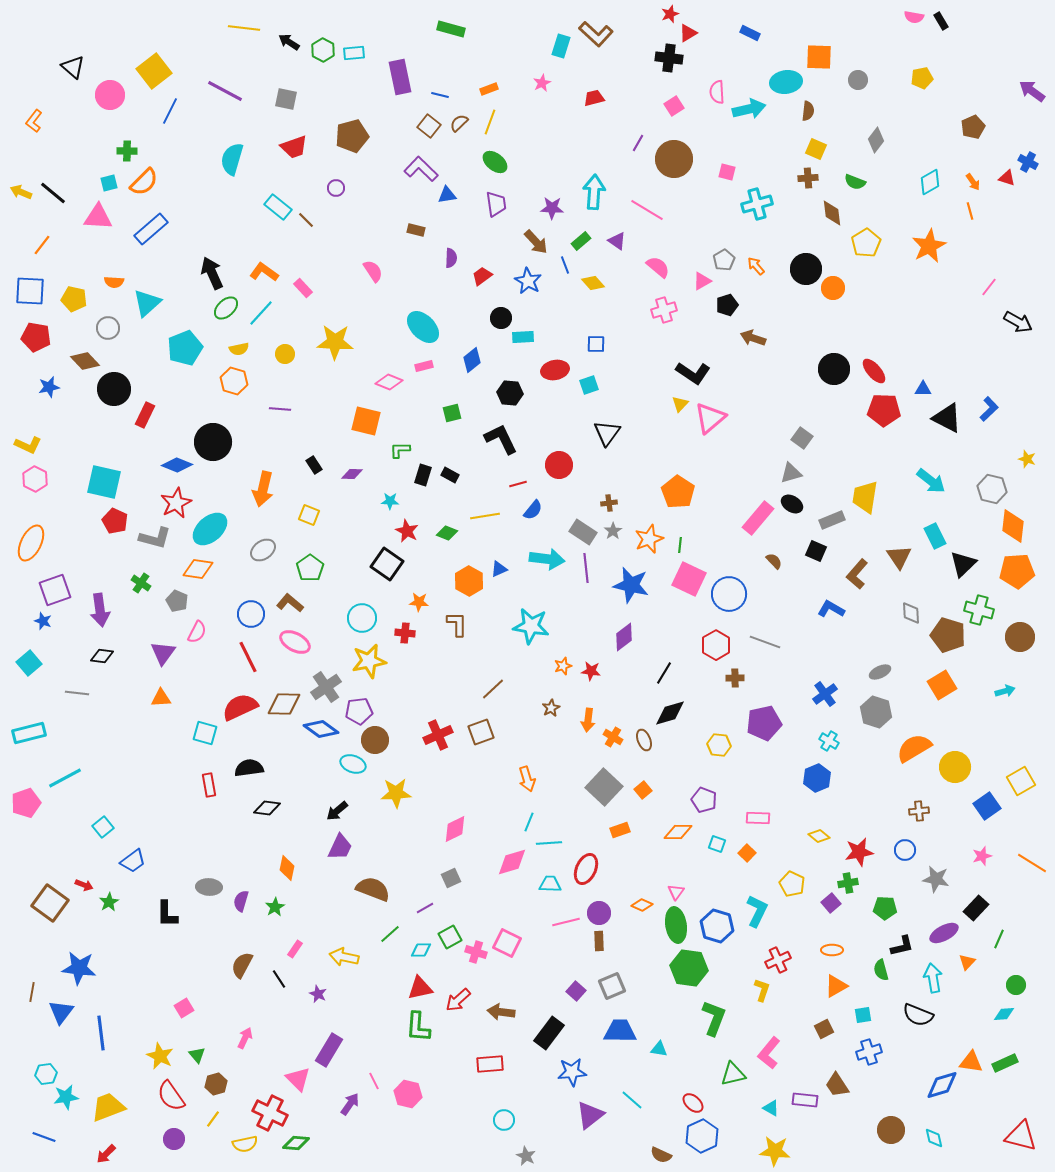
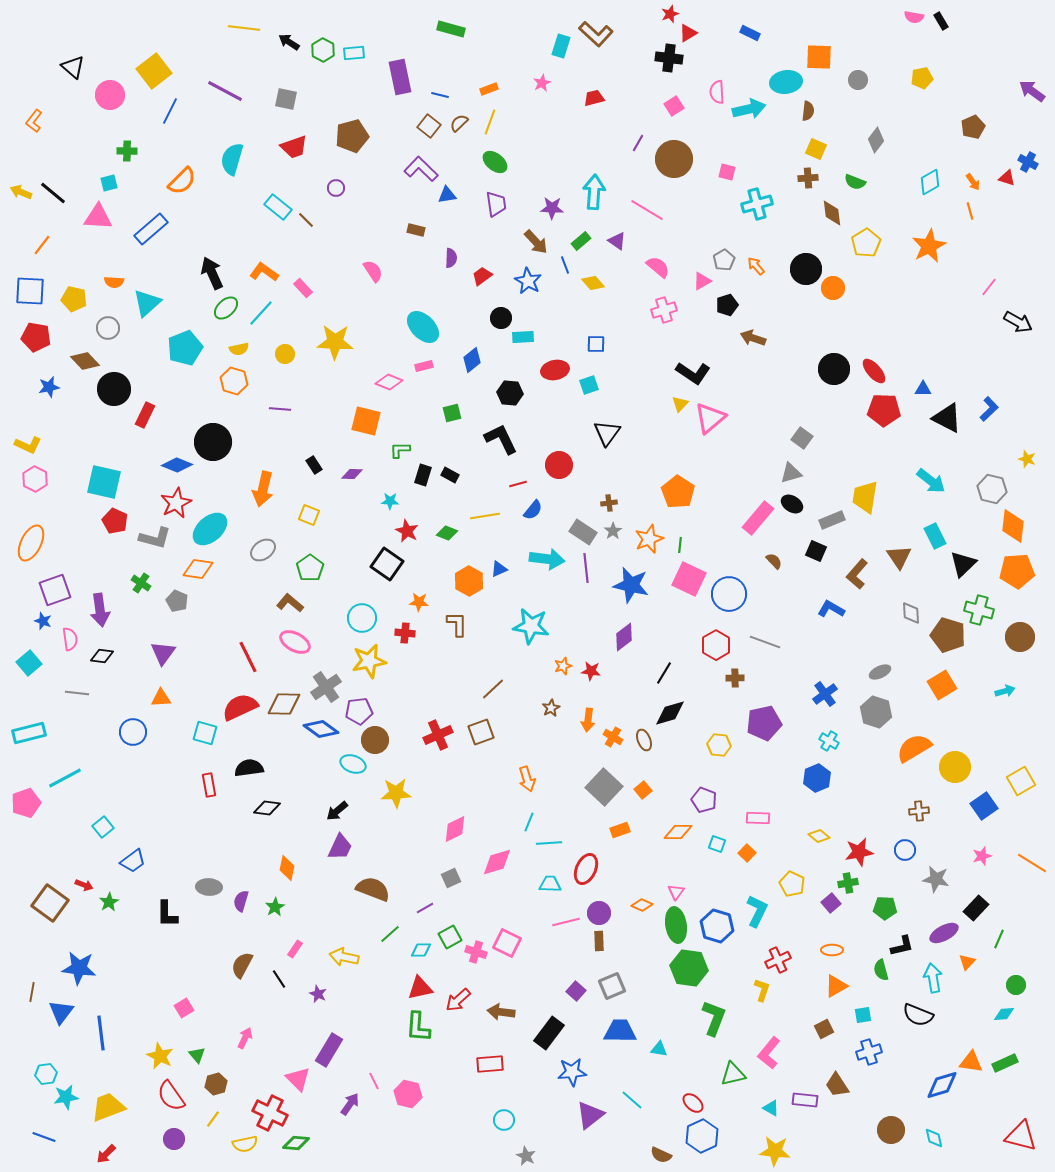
orange semicircle at (144, 182): moved 38 px right, 1 px up
blue circle at (251, 614): moved 118 px left, 118 px down
pink semicircle at (197, 632): moved 127 px left, 7 px down; rotated 35 degrees counterclockwise
blue square at (987, 806): moved 3 px left
pink diamond at (512, 862): moved 15 px left
